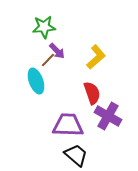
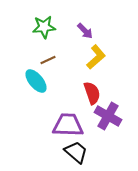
purple arrow: moved 28 px right, 20 px up
brown line: rotated 21 degrees clockwise
cyan ellipse: rotated 20 degrees counterclockwise
black trapezoid: moved 3 px up
